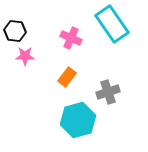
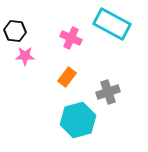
cyan rectangle: rotated 27 degrees counterclockwise
